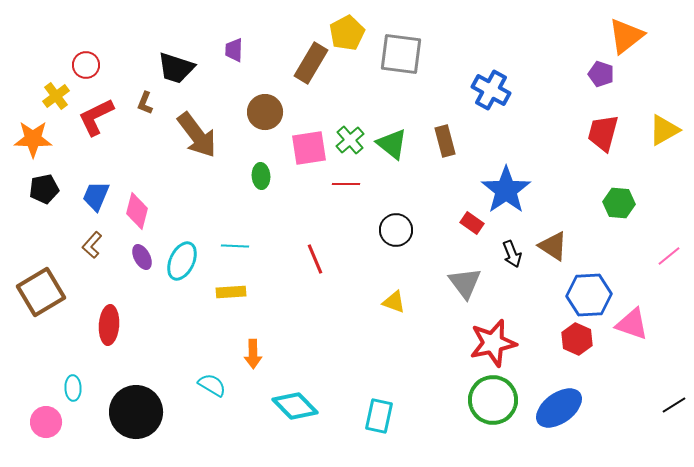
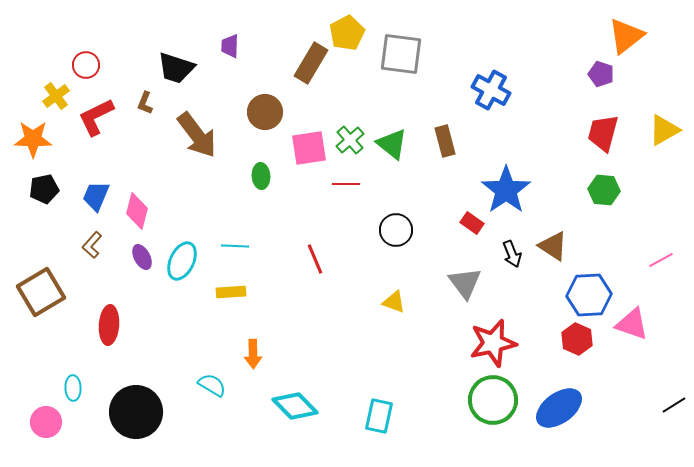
purple trapezoid at (234, 50): moved 4 px left, 4 px up
green hexagon at (619, 203): moved 15 px left, 13 px up
pink line at (669, 256): moved 8 px left, 4 px down; rotated 10 degrees clockwise
